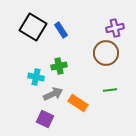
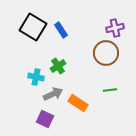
green cross: moved 1 px left; rotated 21 degrees counterclockwise
